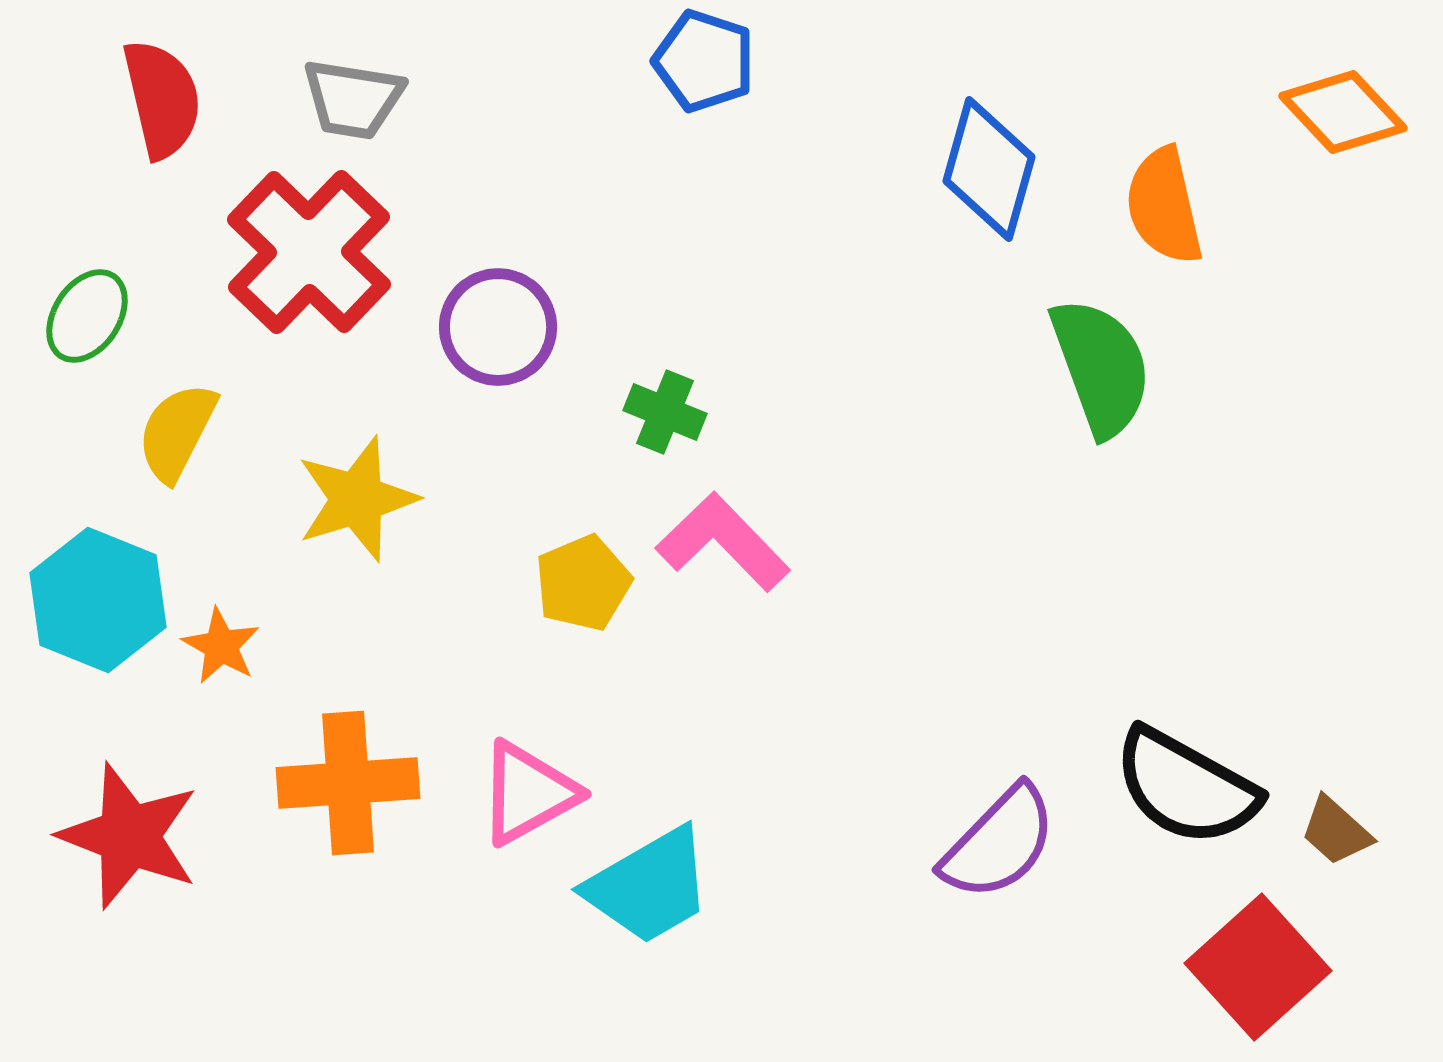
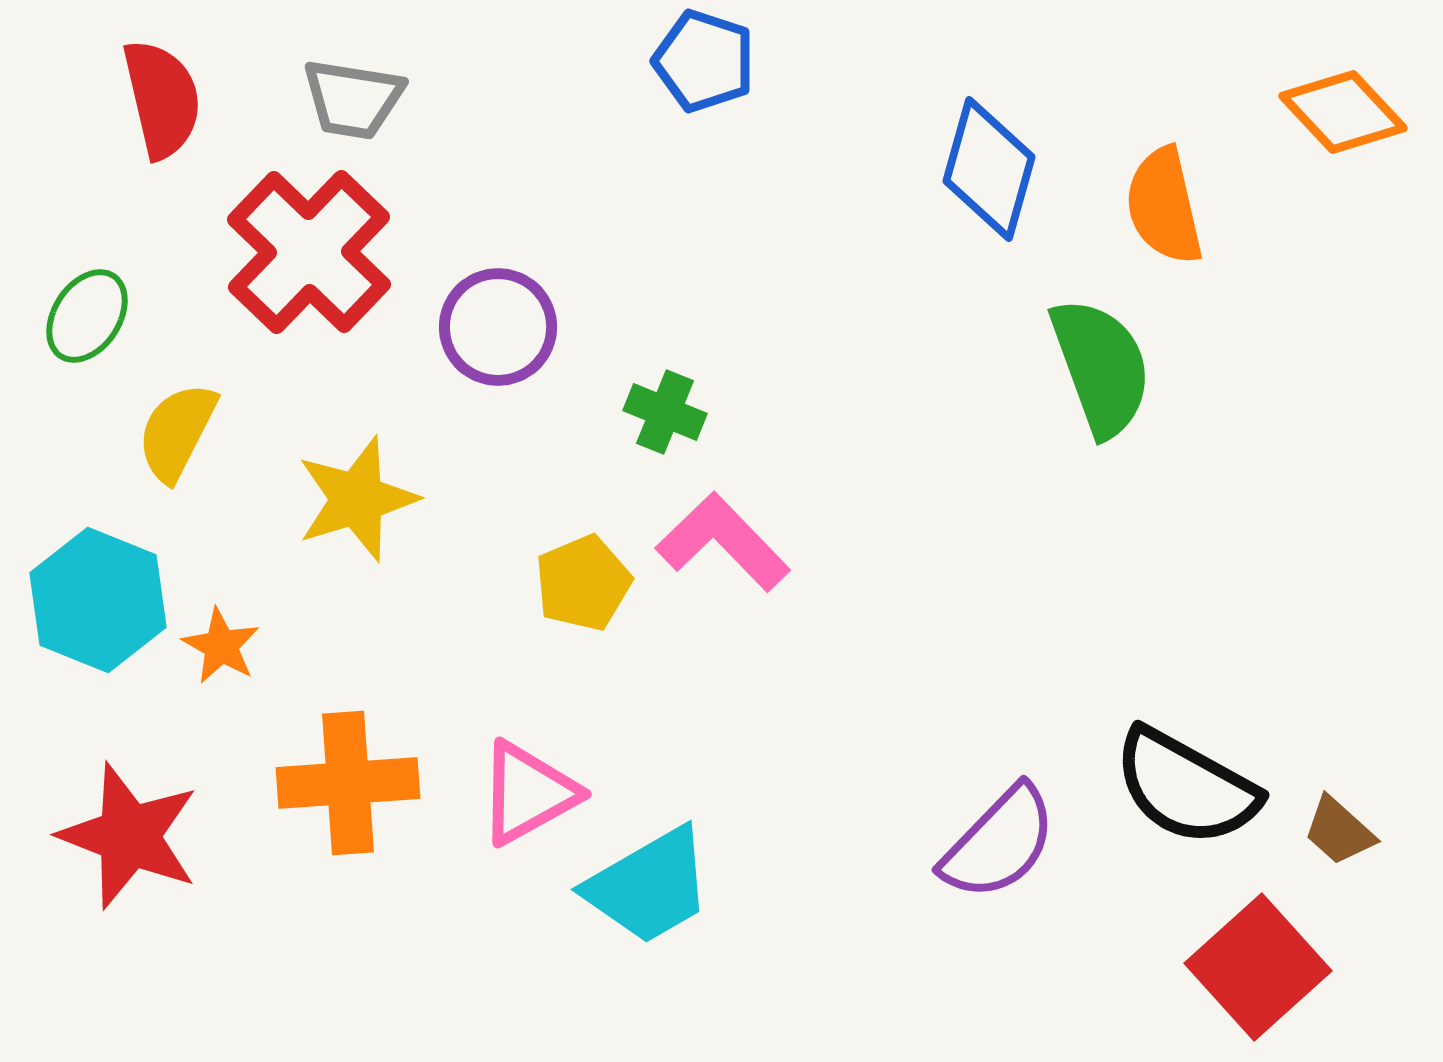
brown trapezoid: moved 3 px right
